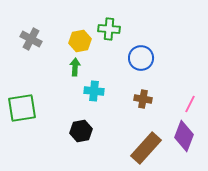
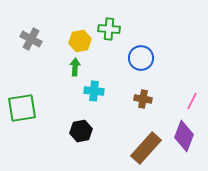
pink line: moved 2 px right, 3 px up
